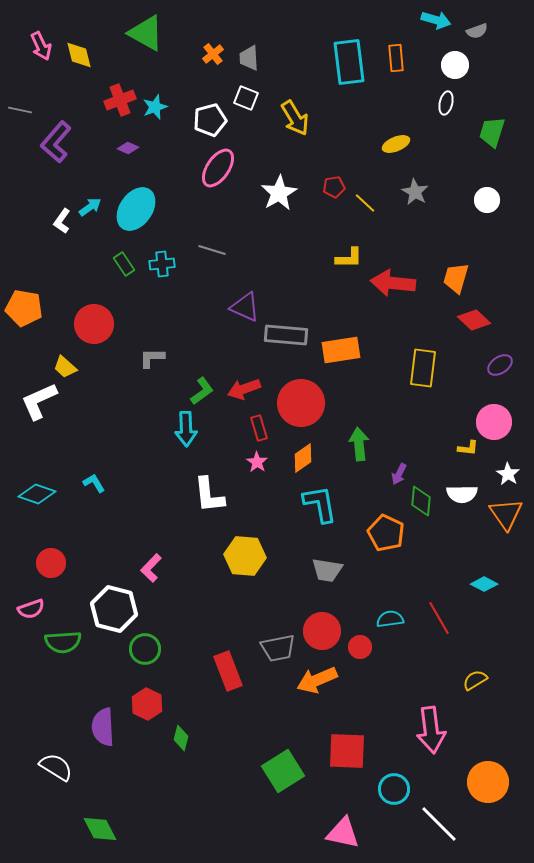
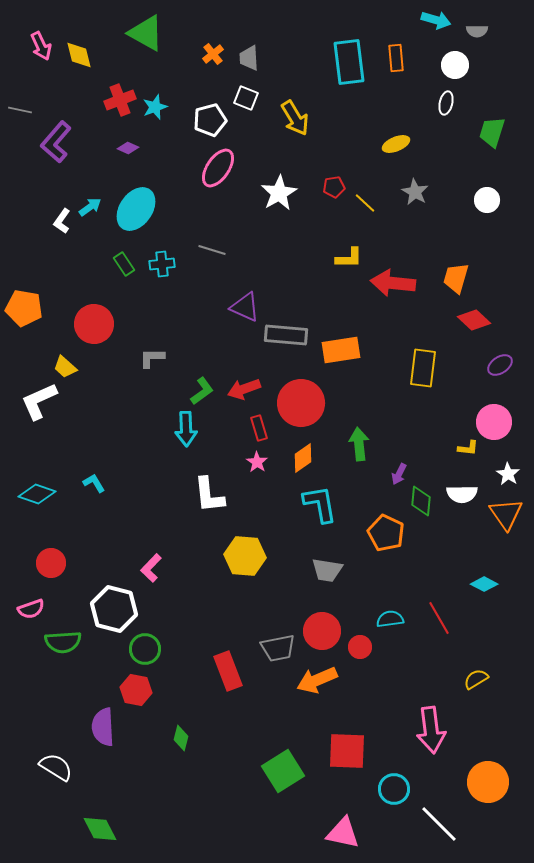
gray semicircle at (477, 31): rotated 20 degrees clockwise
yellow semicircle at (475, 680): moved 1 px right, 1 px up
red hexagon at (147, 704): moved 11 px left, 14 px up; rotated 16 degrees counterclockwise
